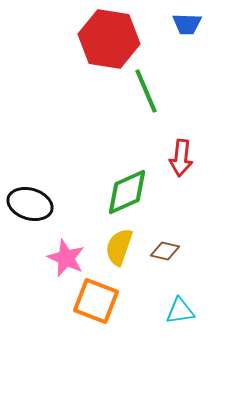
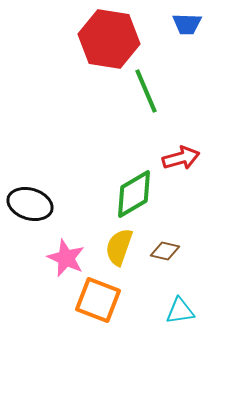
red arrow: rotated 111 degrees counterclockwise
green diamond: moved 7 px right, 2 px down; rotated 6 degrees counterclockwise
orange square: moved 2 px right, 1 px up
